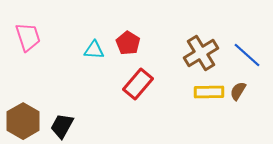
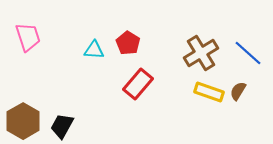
blue line: moved 1 px right, 2 px up
yellow rectangle: rotated 20 degrees clockwise
